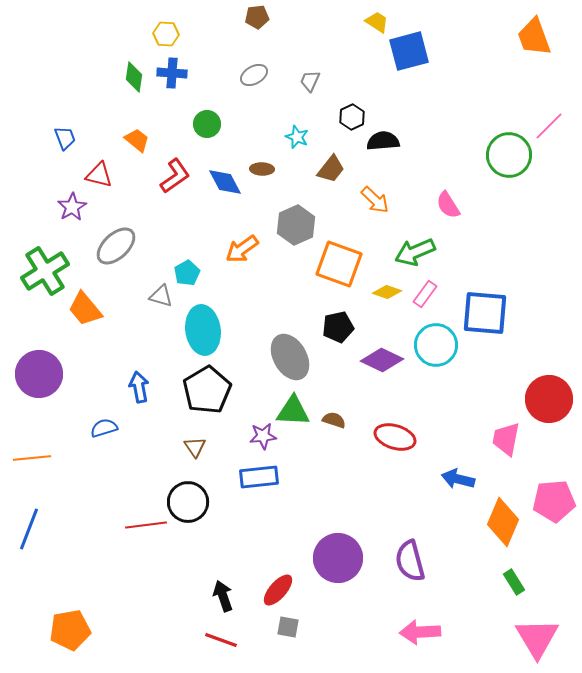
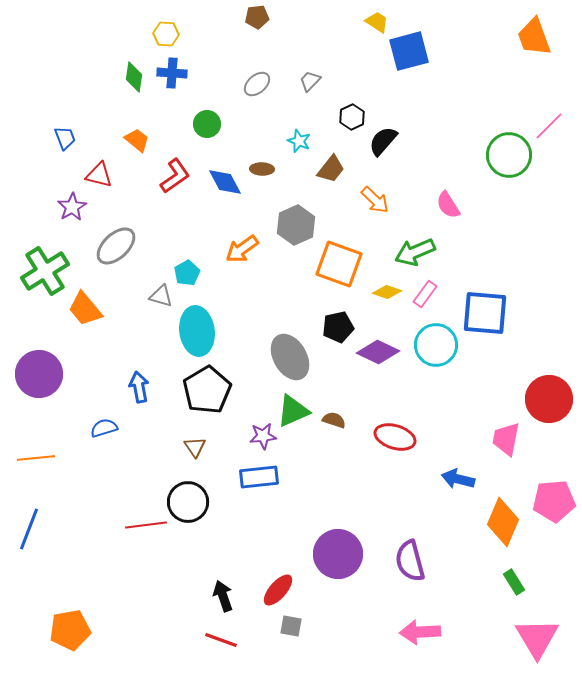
gray ellipse at (254, 75): moved 3 px right, 9 px down; rotated 12 degrees counterclockwise
gray trapezoid at (310, 81): rotated 20 degrees clockwise
cyan star at (297, 137): moved 2 px right, 4 px down
black semicircle at (383, 141): rotated 44 degrees counterclockwise
cyan ellipse at (203, 330): moved 6 px left, 1 px down
purple diamond at (382, 360): moved 4 px left, 8 px up
green triangle at (293, 411): rotated 27 degrees counterclockwise
orange line at (32, 458): moved 4 px right
purple circle at (338, 558): moved 4 px up
gray square at (288, 627): moved 3 px right, 1 px up
